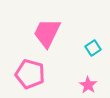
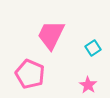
pink trapezoid: moved 4 px right, 2 px down
pink pentagon: rotated 8 degrees clockwise
